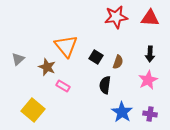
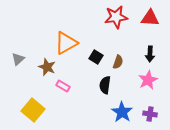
orange triangle: moved 3 px up; rotated 40 degrees clockwise
